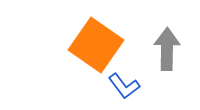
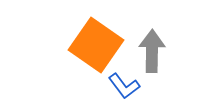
gray arrow: moved 15 px left, 2 px down
